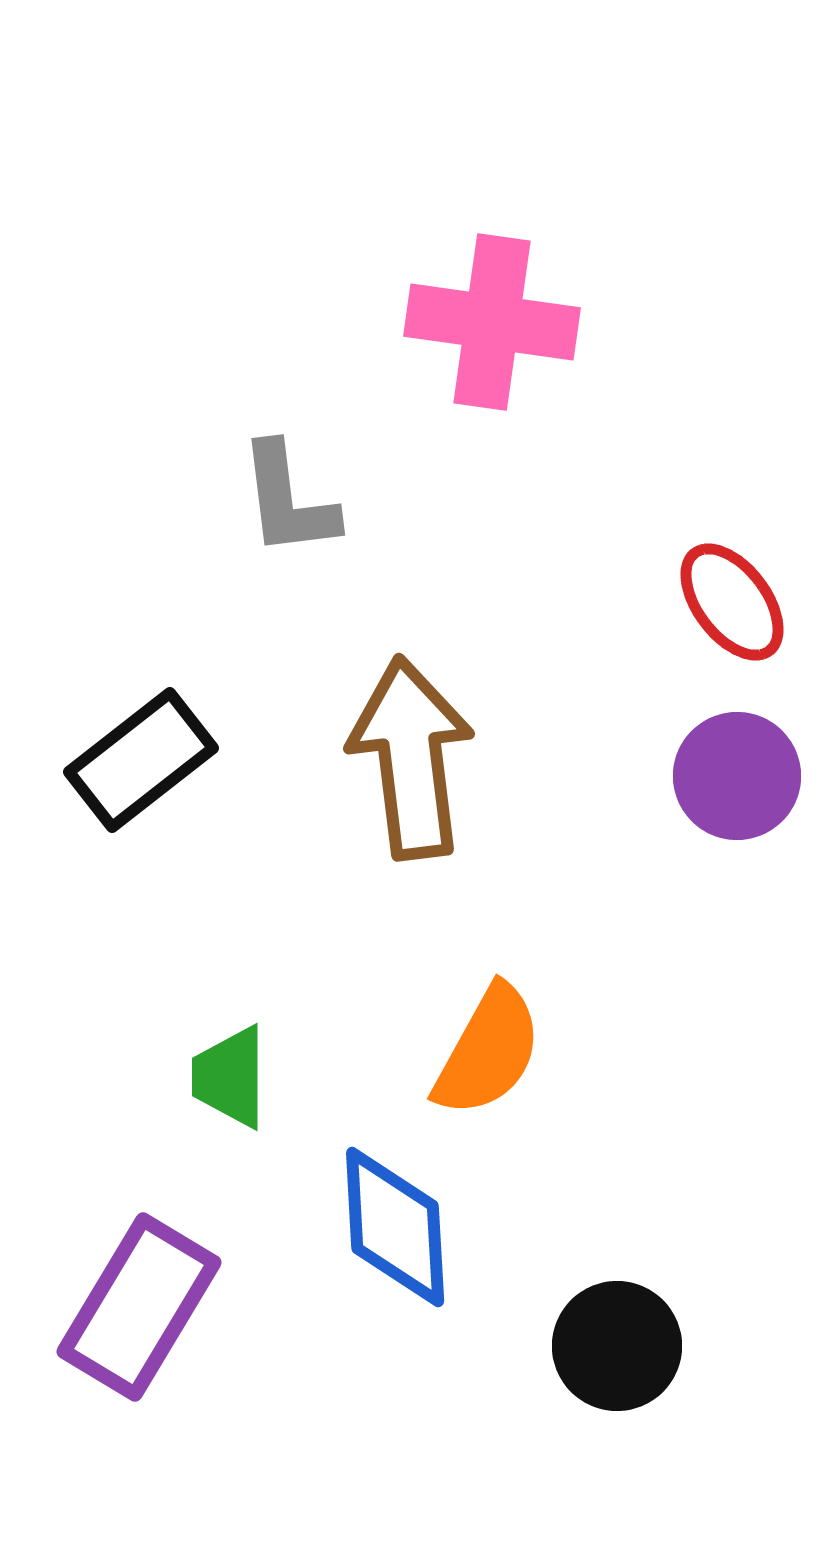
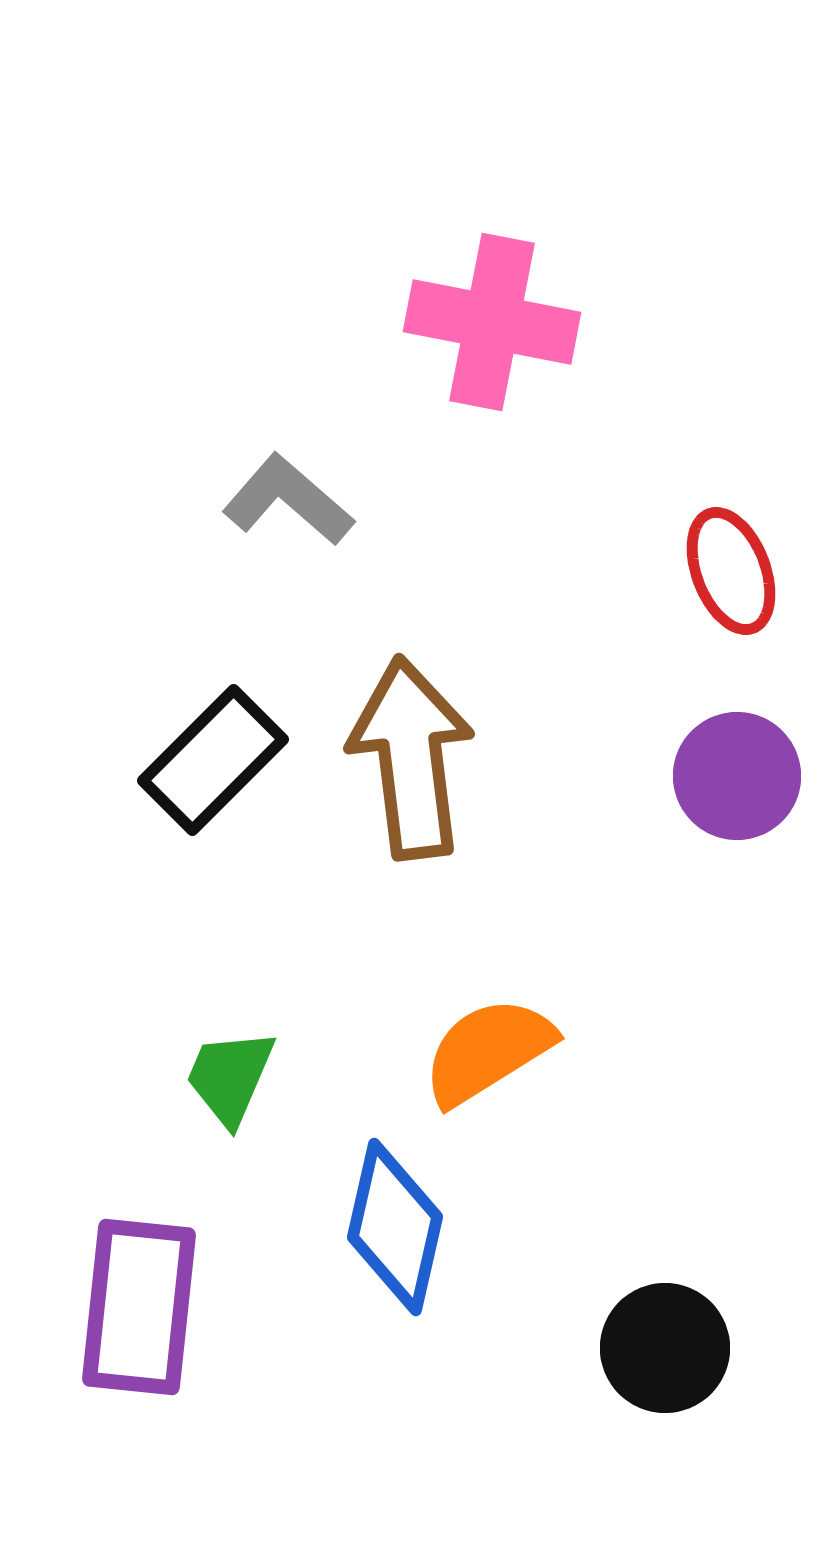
pink cross: rotated 3 degrees clockwise
gray L-shape: rotated 138 degrees clockwise
red ellipse: moved 1 px left, 31 px up; rotated 16 degrees clockwise
black rectangle: moved 72 px right; rotated 7 degrees counterclockwise
orange semicircle: rotated 151 degrees counterclockwise
green trapezoid: rotated 23 degrees clockwise
blue diamond: rotated 16 degrees clockwise
purple rectangle: rotated 25 degrees counterclockwise
black circle: moved 48 px right, 2 px down
